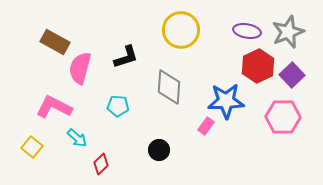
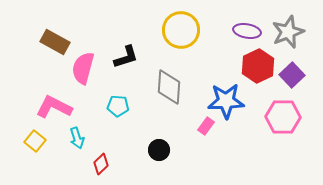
pink semicircle: moved 3 px right
cyan arrow: rotated 30 degrees clockwise
yellow square: moved 3 px right, 6 px up
